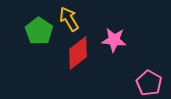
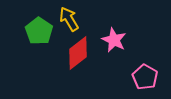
pink star: rotated 20 degrees clockwise
pink pentagon: moved 4 px left, 6 px up
